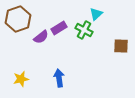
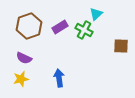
brown hexagon: moved 11 px right, 7 px down
purple rectangle: moved 1 px right, 1 px up
purple semicircle: moved 17 px left, 21 px down; rotated 63 degrees clockwise
